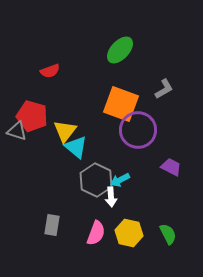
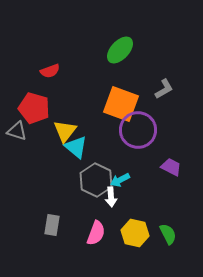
red pentagon: moved 2 px right, 8 px up
yellow hexagon: moved 6 px right
